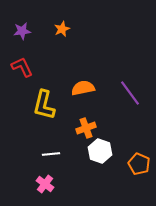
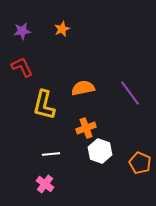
orange pentagon: moved 1 px right, 1 px up
